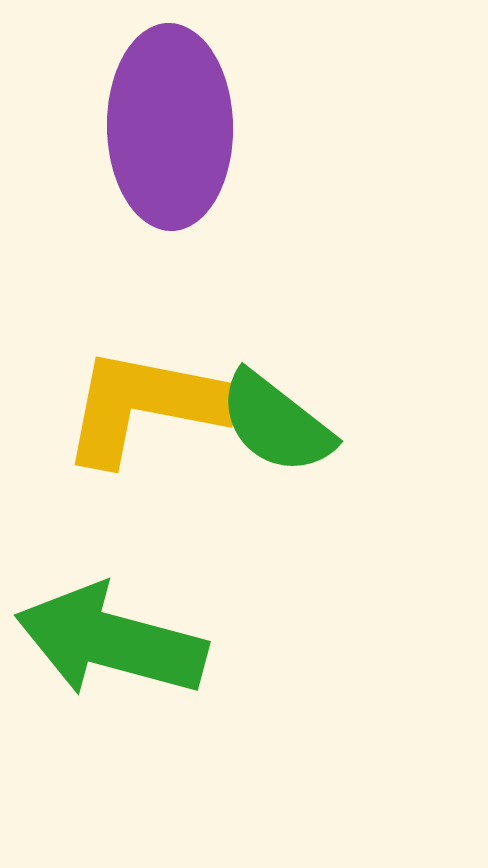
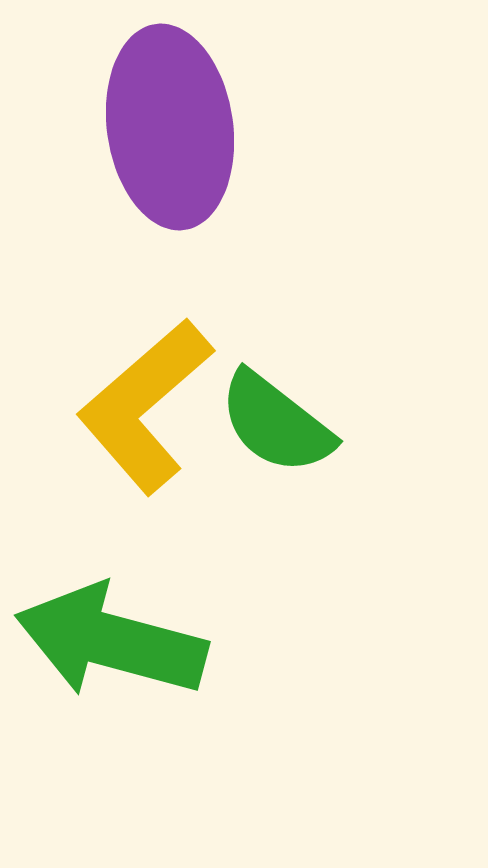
purple ellipse: rotated 7 degrees counterclockwise
yellow L-shape: rotated 52 degrees counterclockwise
